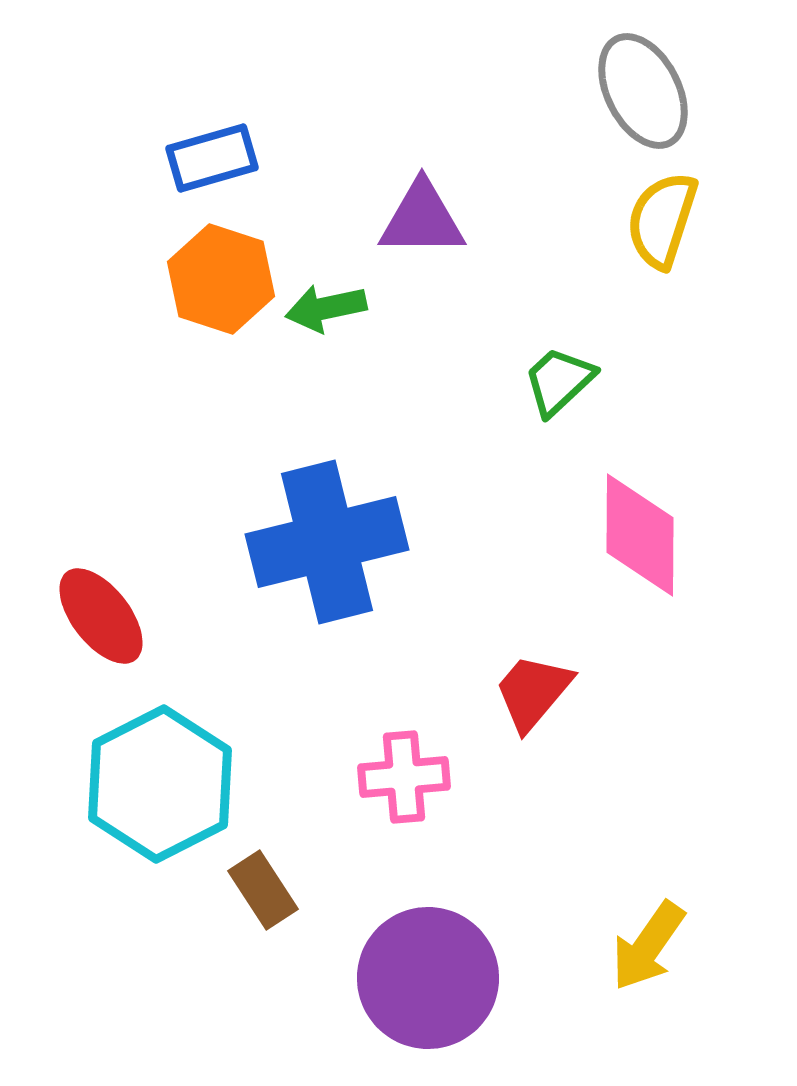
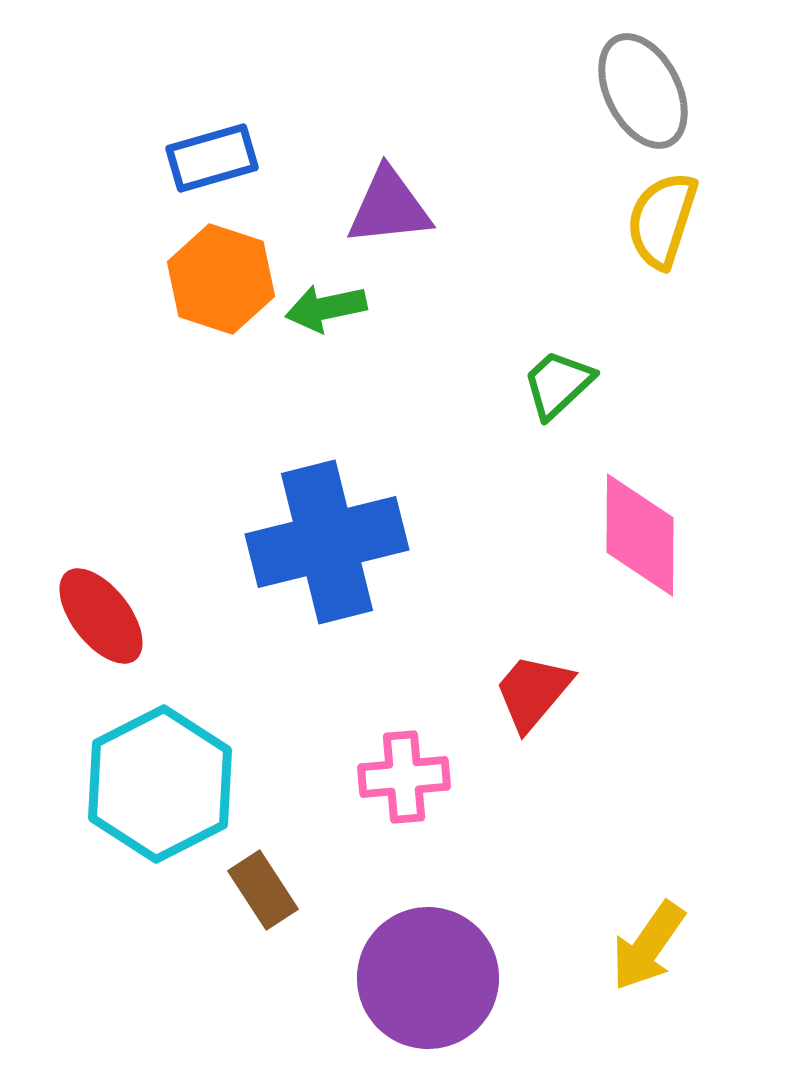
purple triangle: moved 33 px left, 12 px up; rotated 6 degrees counterclockwise
green trapezoid: moved 1 px left, 3 px down
